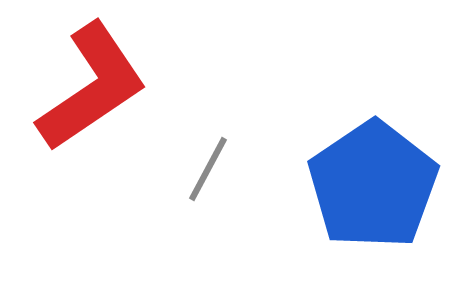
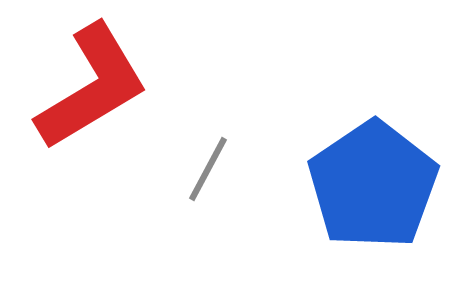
red L-shape: rotated 3 degrees clockwise
